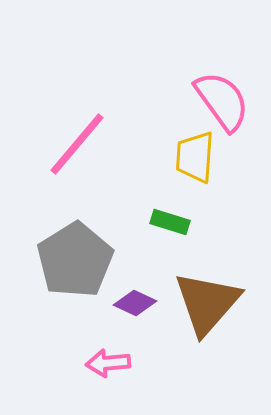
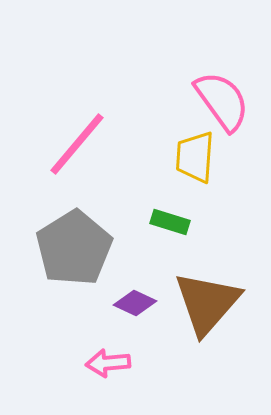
gray pentagon: moved 1 px left, 12 px up
